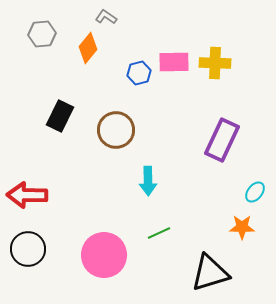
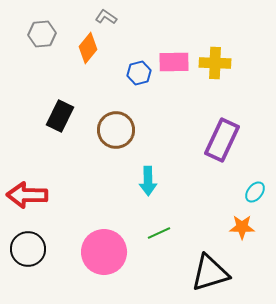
pink circle: moved 3 px up
